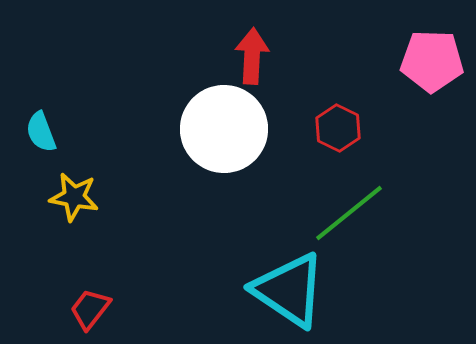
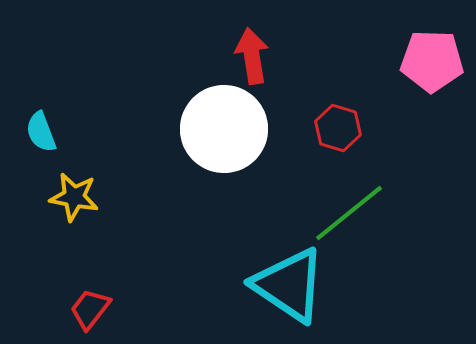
red arrow: rotated 12 degrees counterclockwise
red hexagon: rotated 9 degrees counterclockwise
cyan triangle: moved 5 px up
